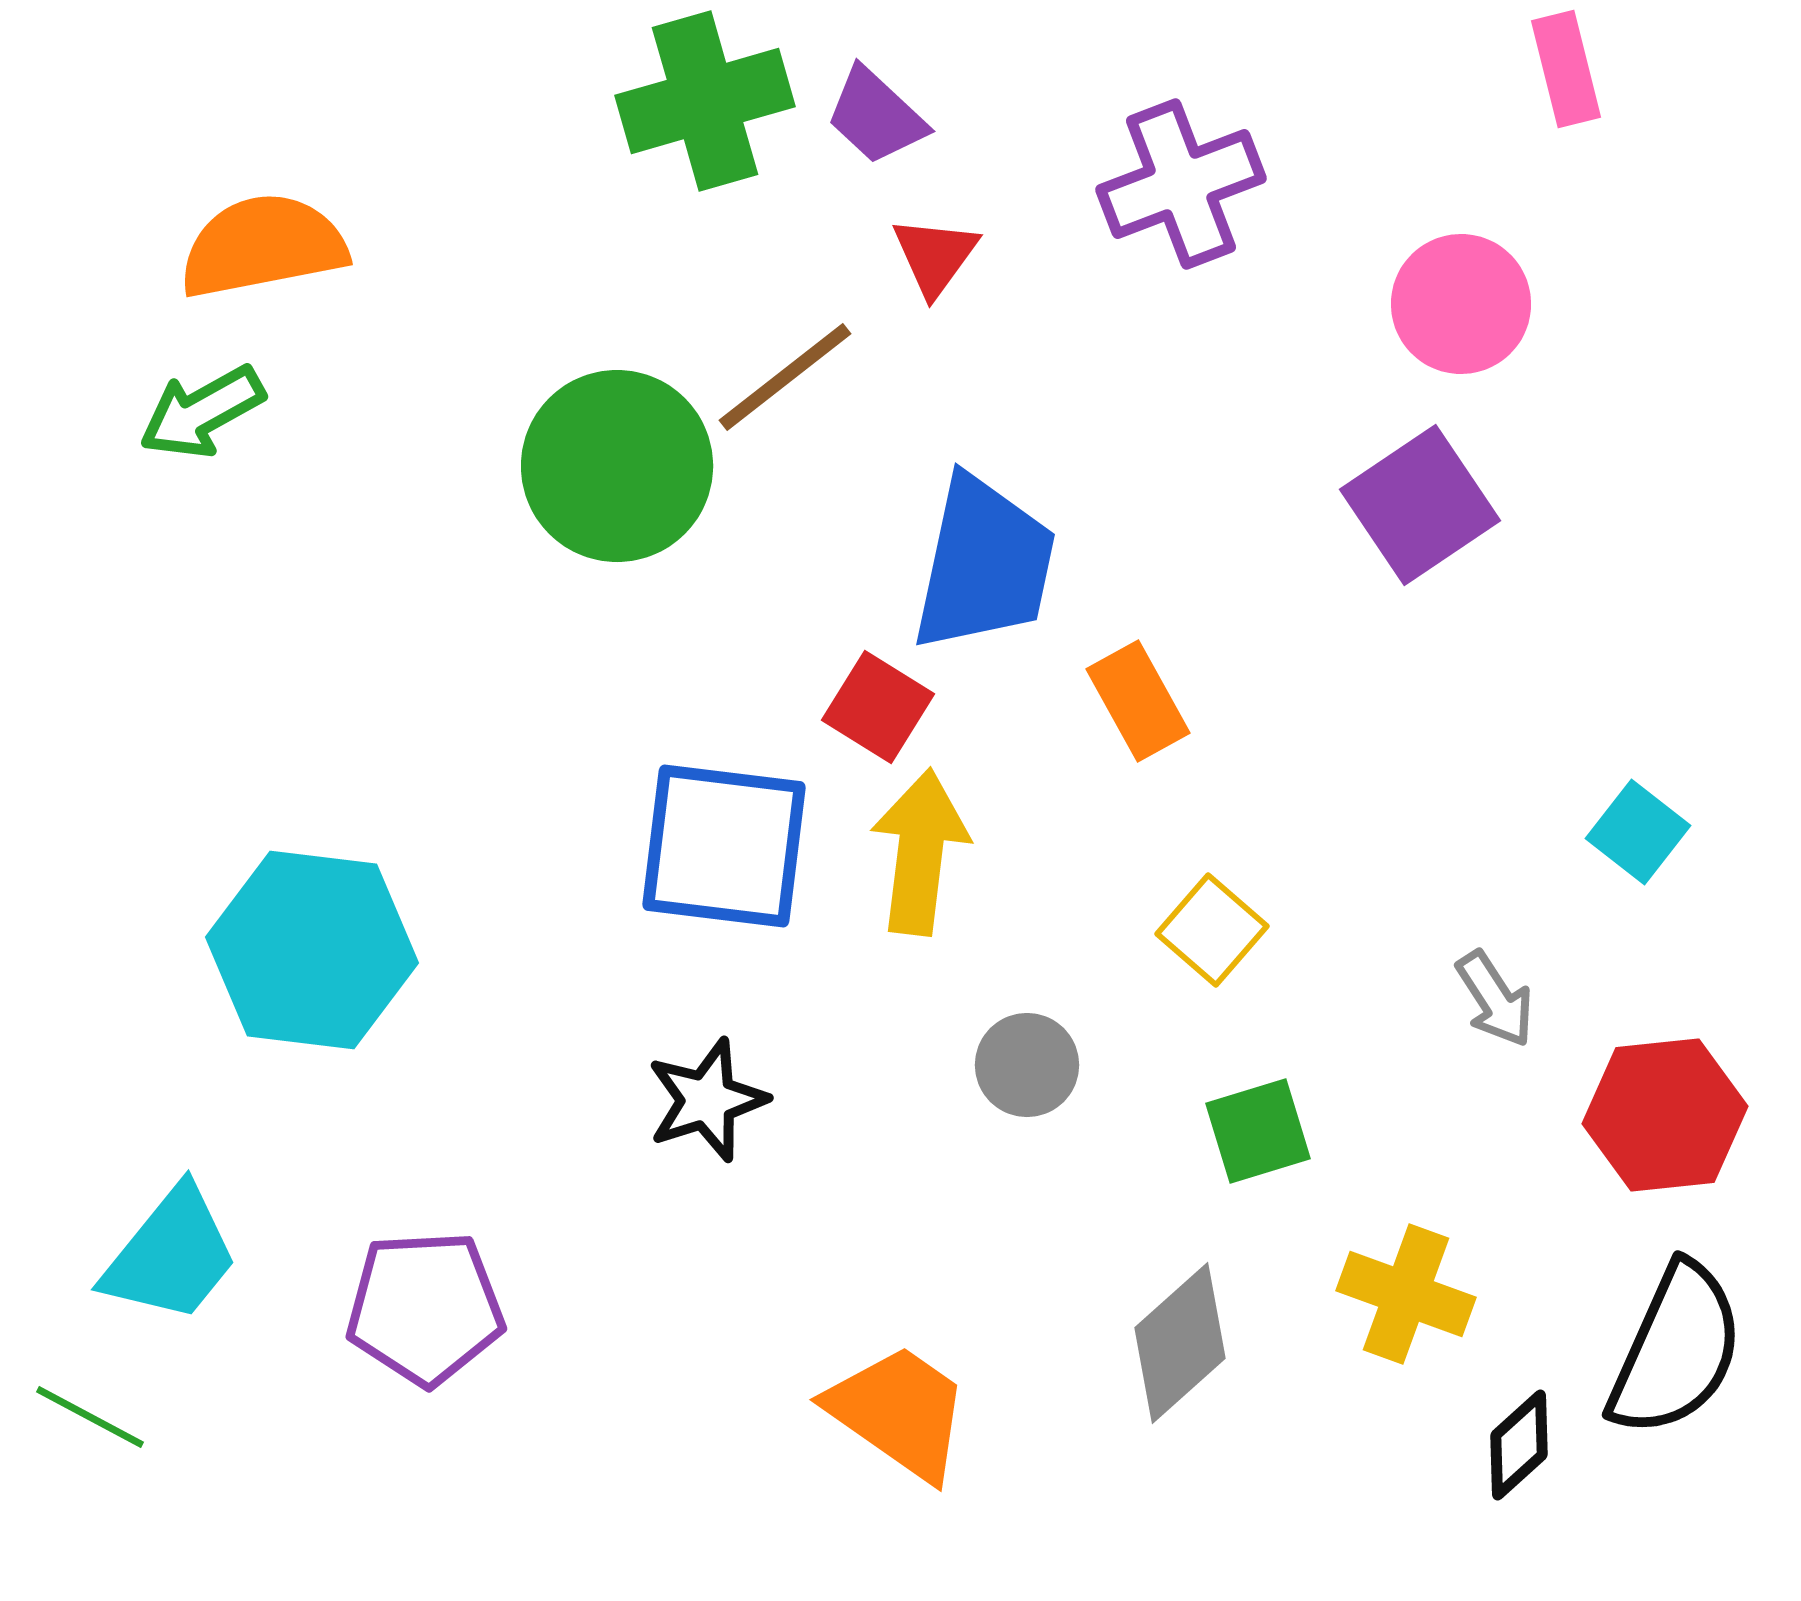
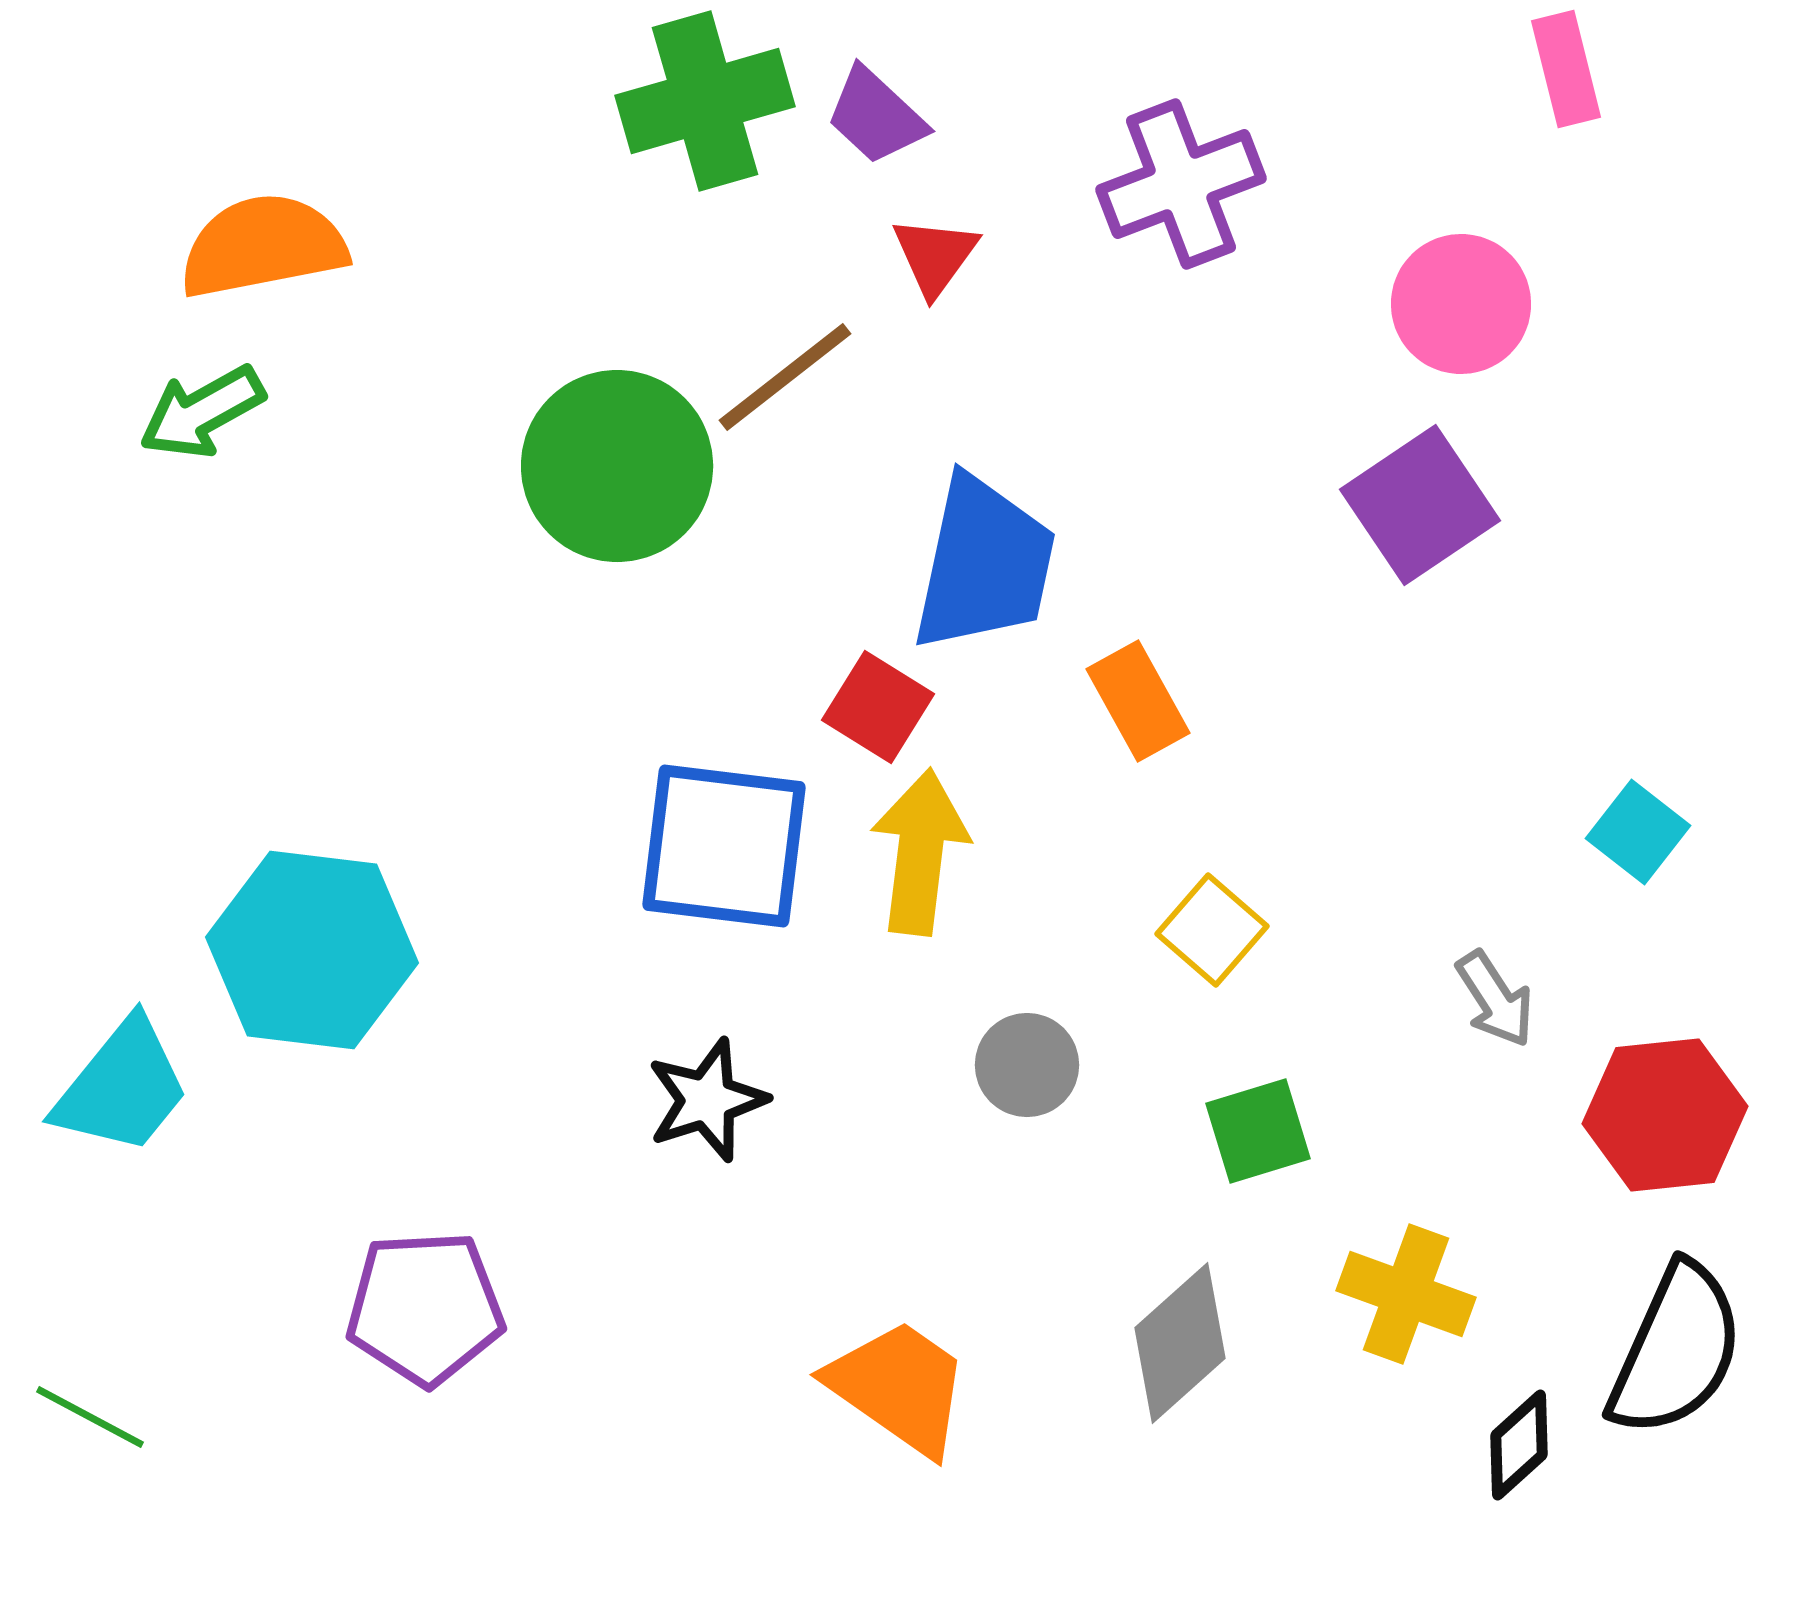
cyan trapezoid: moved 49 px left, 168 px up
orange trapezoid: moved 25 px up
